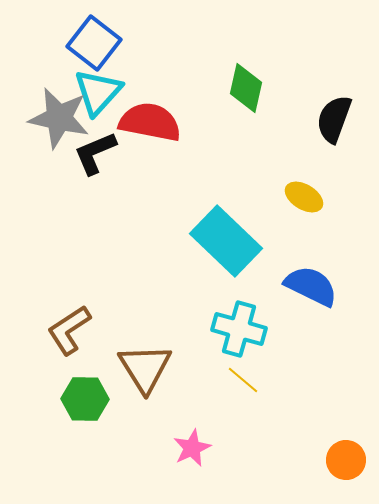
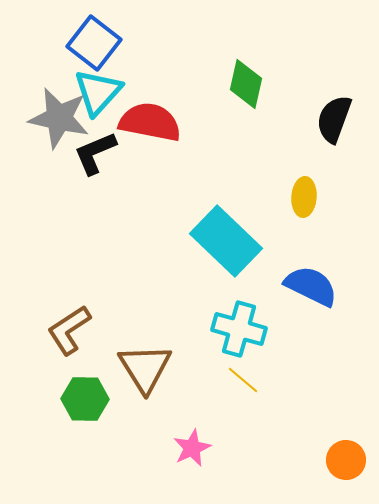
green diamond: moved 4 px up
yellow ellipse: rotated 63 degrees clockwise
